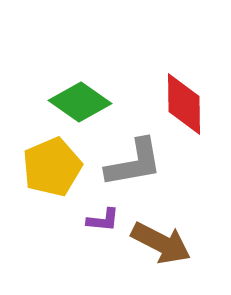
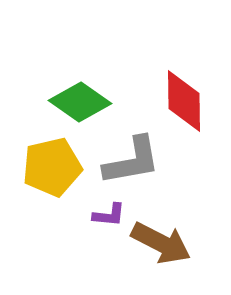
red diamond: moved 3 px up
gray L-shape: moved 2 px left, 2 px up
yellow pentagon: rotated 10 degrees clockwise
purple L-shape: moved 6 px right, 5 px up
